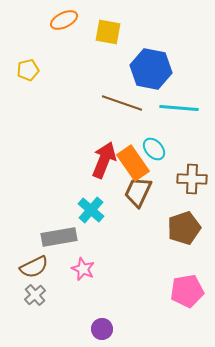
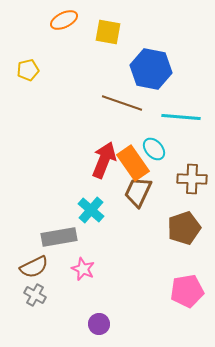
cyan line: moved 2 px right, 9 px down
gray cross: rotated 20 degrees counterclockwise
purple circle: moved 3 px left, 5 px up
